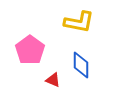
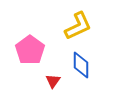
yellow L-shape: moved 1 px left, 4 px down; rotated 36 degrees counterclockwise
red triangle: moved 1 px down; rotated 42 degrees clockwise
